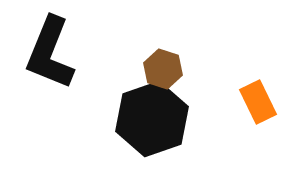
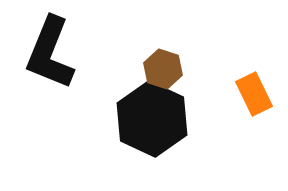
orange rectangle: moved 4 px left, 8 px up
black hexagon: rotated 16 degrees counterclockwise
